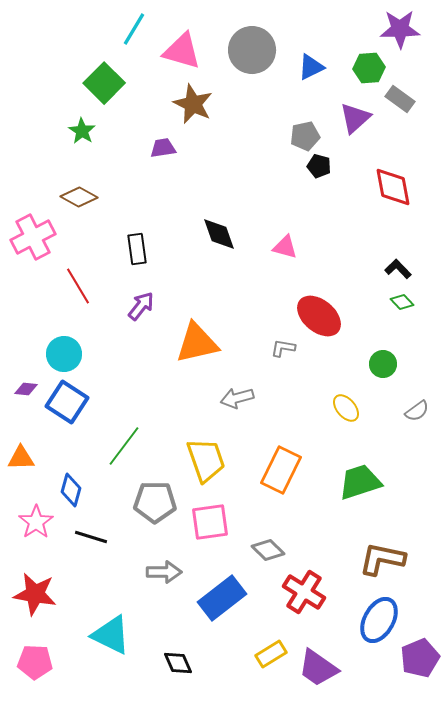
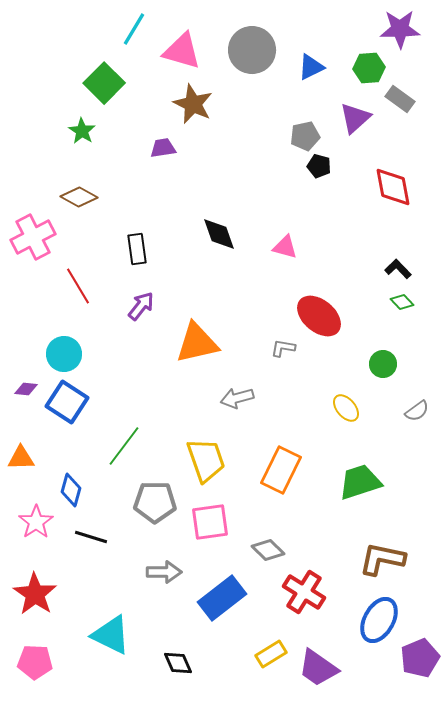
red star at (35, 594): rotated 24 degrees clockwise
